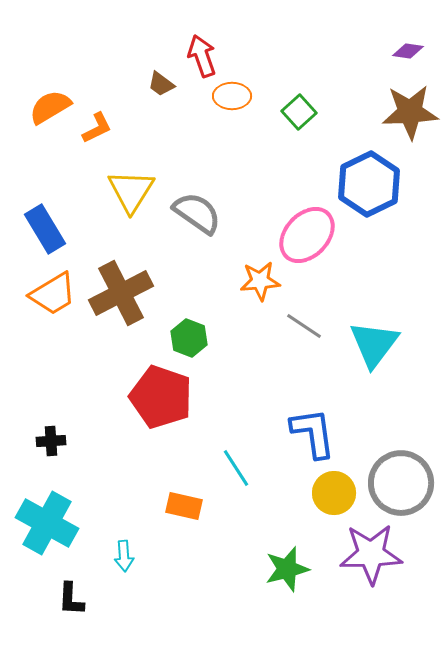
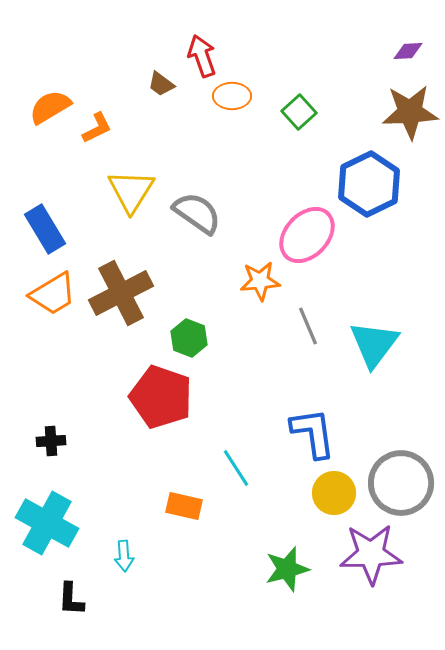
purple diamond: rotated 12 degrees counterclockwise
gray line: moved 4 px right; rotated 33 degrees clockwise
